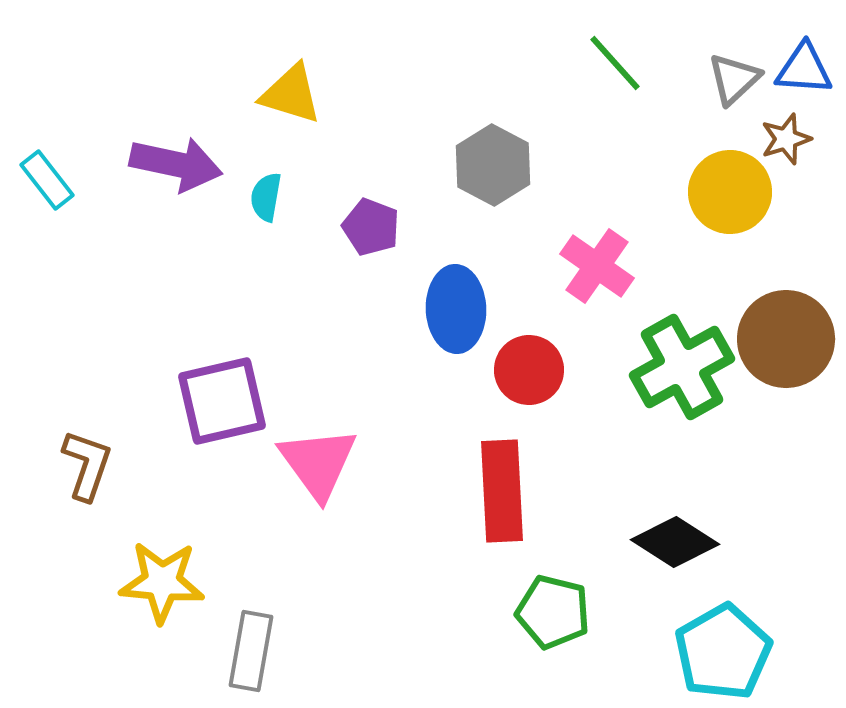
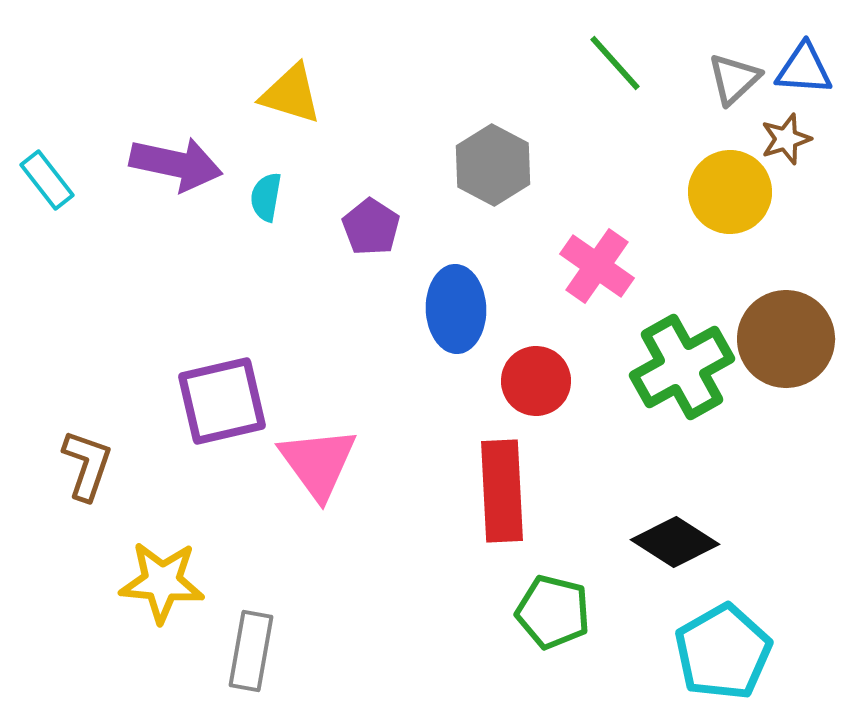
purple pentagon: rotated 12 degrees clockwise
red circle: moved 7 px right, 11 px down
